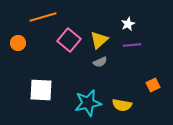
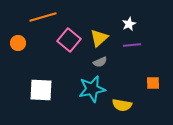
white star: moved 1 px right
yellow triangle: moved 2 px up
orange square: moved 2 px up; rotated 24 degrees clockwise
cyan star: moved 4 px right, 14 px up
